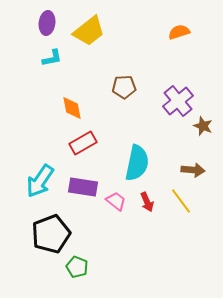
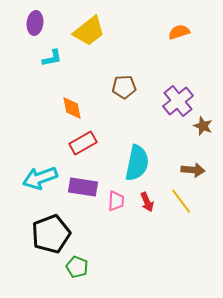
purple ellipse: moved 12 px left
cyan arrow: moved 3 px up; rotated 36 degrees clockwise
pink trapezoid: rotated 55 degrees clockwise
